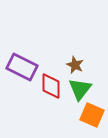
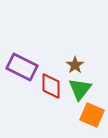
brown star: rotated 12 degrees clockwise
